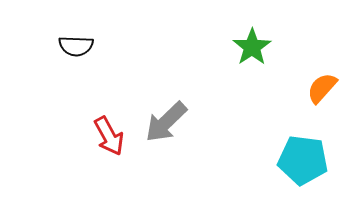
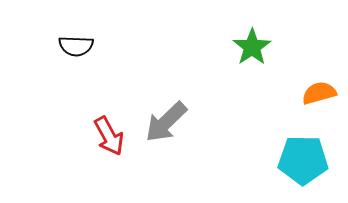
orange semicircle: moved 3 px left, 5 px down; rotated 32 degrees clockwise
cyan pentagon: rotated 6 degrees counterclockwise
